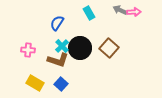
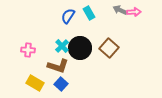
blue semicircle: moved 11 px right, 7 px up
brown L-shape: moved 6 px down
